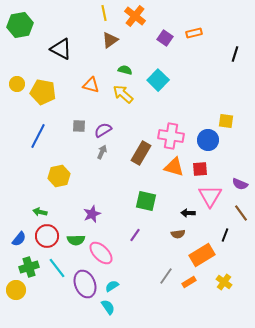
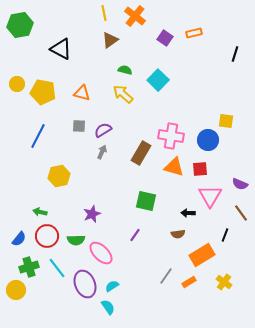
orange triangle at (91, 85): moved 9 px left, 8 px down
